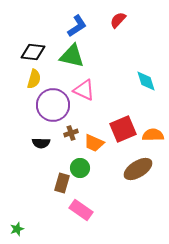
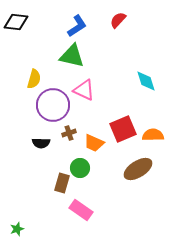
black diamond: moved 17 px left, 30 px up
brown cross: moved 2 px left
